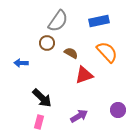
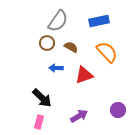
brown semicircle: moved 6 px up
blue arrow: moved 35 px right, 5 px down
